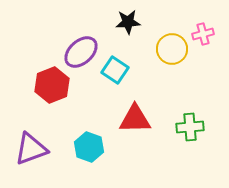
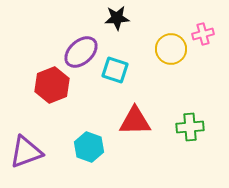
black star: moved 11 px left, 4 px up
yellow circle: moved 1 px left
cyan square: rotated 16 degrees counterclockwise
red triangle: moved 2 px down
purple triangle: moved 5 px left, 3 px down
